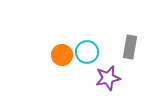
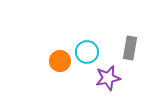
gray rectangle: moved 1 px down
orange circle: moved 2 px left, 6 px down
